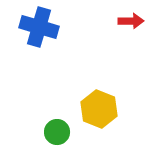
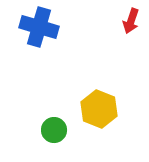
red arrow: rotated 110 degrees clockwise
green circle: moved 3 px left, 2 px up
